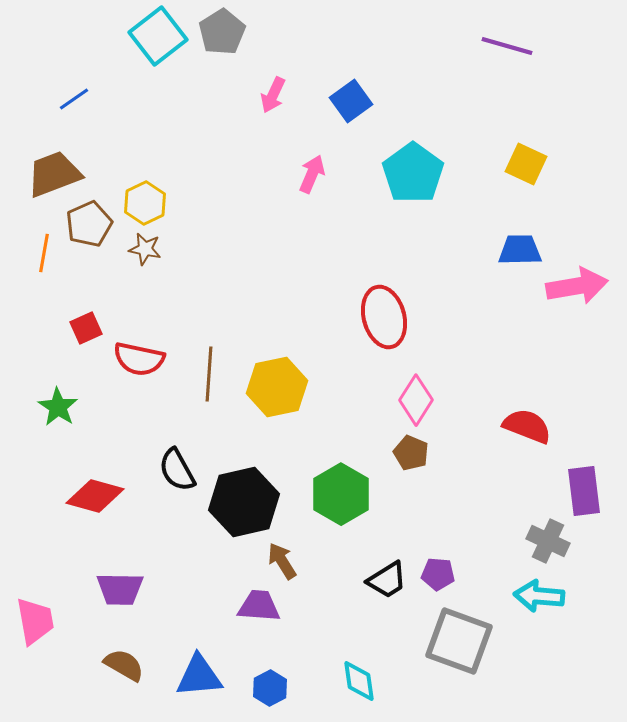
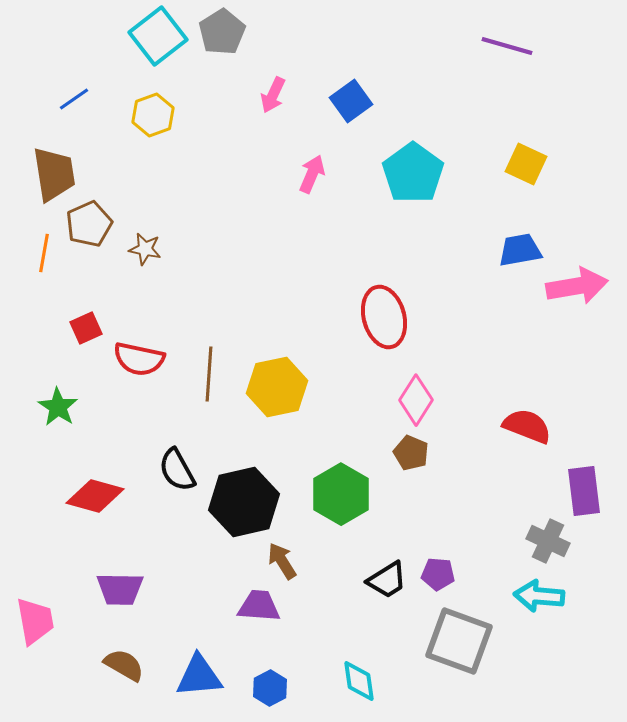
brown trapezoid at (54, 174): rotated 102 degrees clockwise
yellow hexagon at (145, 203): moved 8 px right, 88 px up; rotated 6 degrees clockwise
blue trapezoid at (520, 250): rotated 9 degrees counterclockwise
